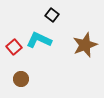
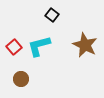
cyan L-shape: moved 6 px down; rotated 40 degrees counterclockwise
brown star: rotated 25 degrees counterclockwise
